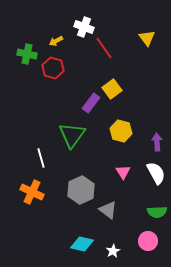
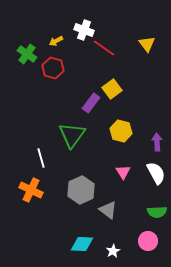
white cross: moved 3 px down
yellow triangle: moved 6 px down
red line: rotated 20 degrees counterclockwise
green cross: rotated 24 degrees clockwise
orange cross: moved 1 px left, 2 px up
cyan diamond: rotated 10 degrees counterclockwise
